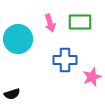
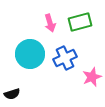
green rectangle: rotated 15 degrees counterclockwise
cyan circle: moved 12 px right, 15 px down
blue cross: moved 2 px up; rotated 25 degrees counterclockwise
